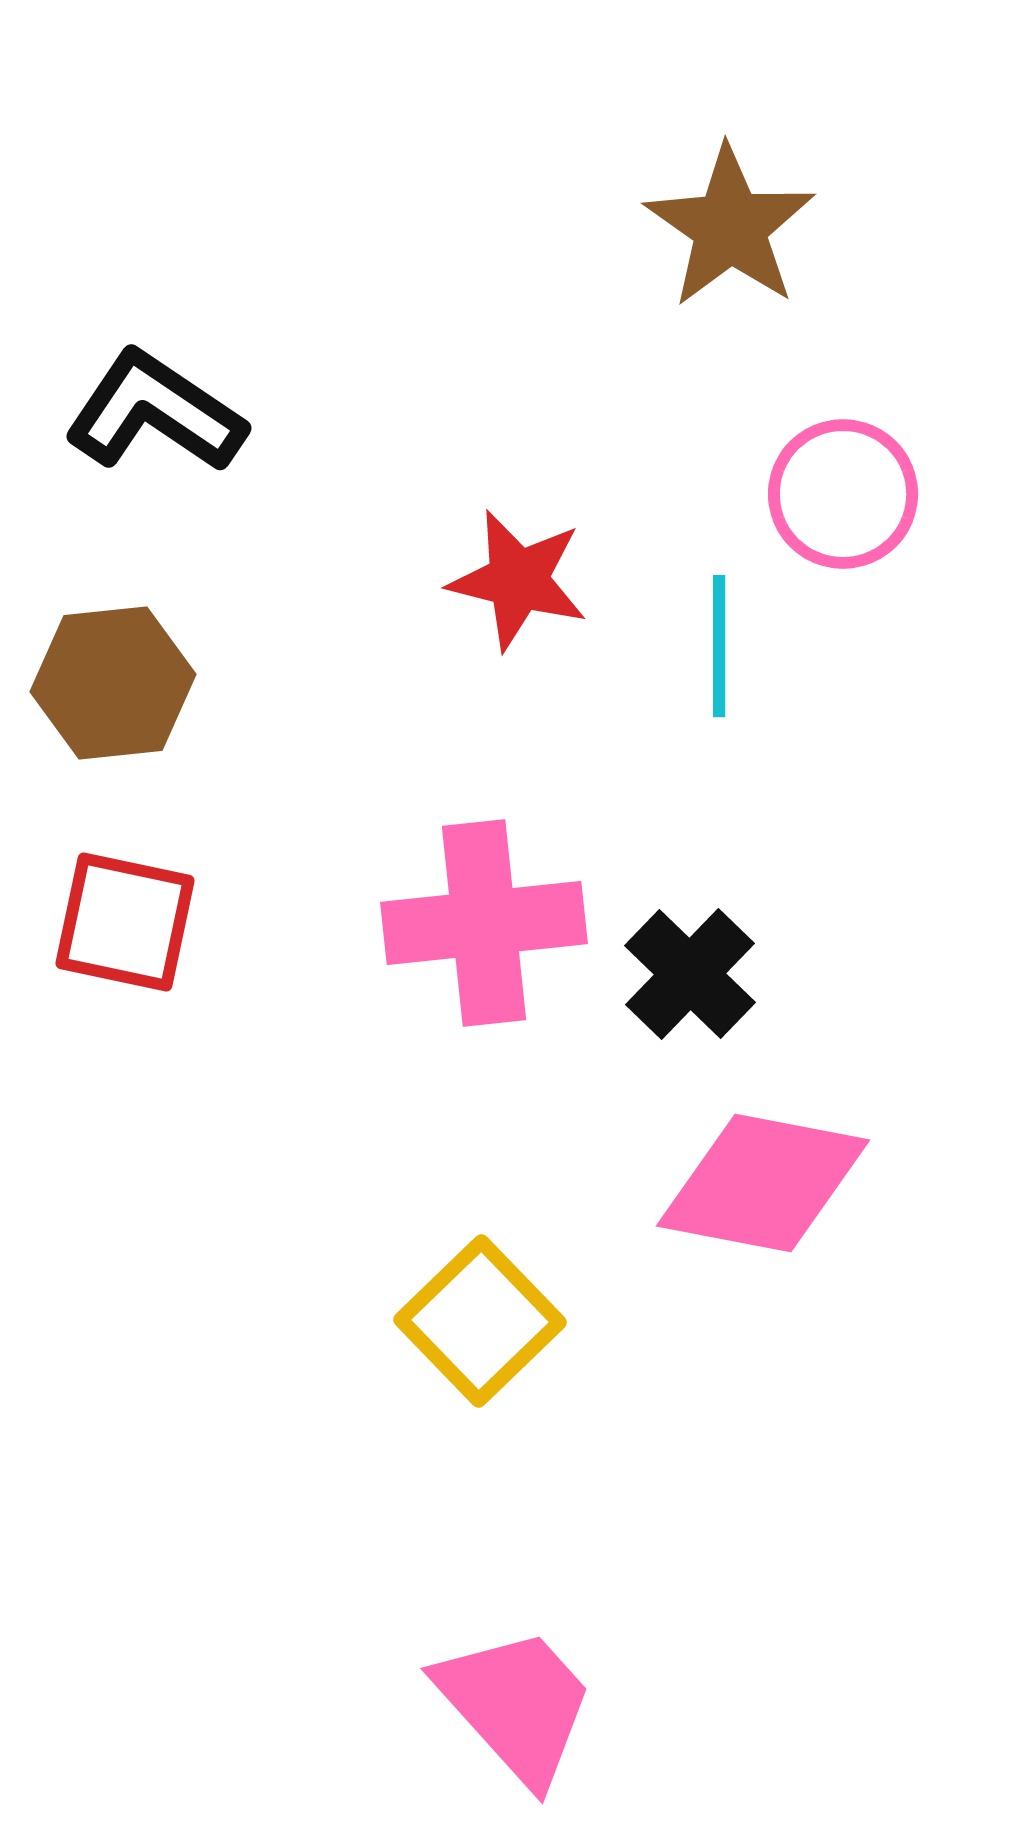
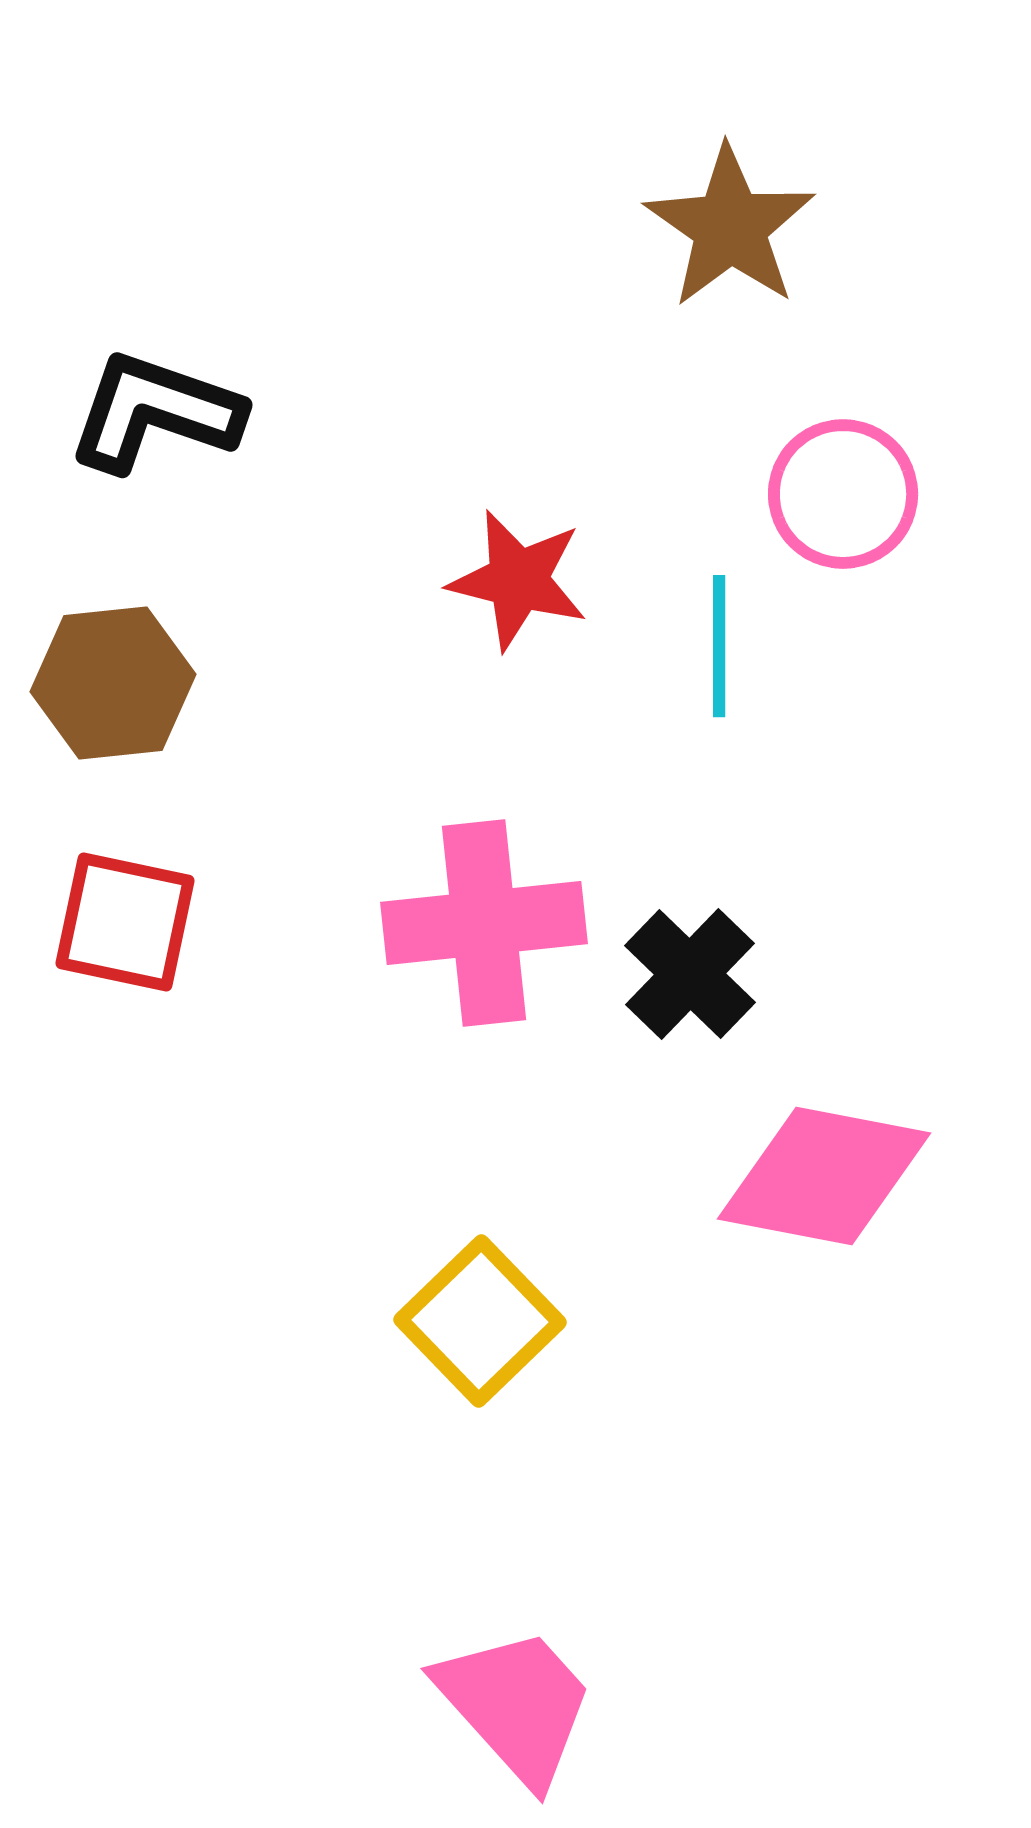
black L-shape: rotated 15 degrees counterclockwise
pink diamond: moved 61 px right, 7 px up
